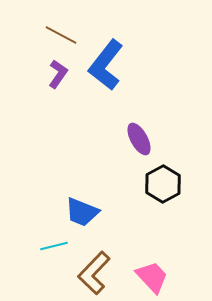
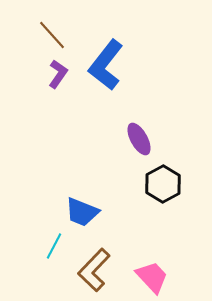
brown line: moved 9 px left; rotated 20 degrees clockwise
cyan line: rotated 48 degrees counterclockwise
brown L-shape: moved 3 px up
